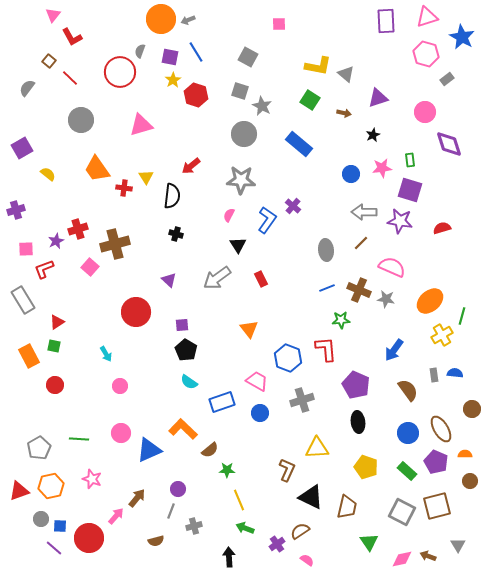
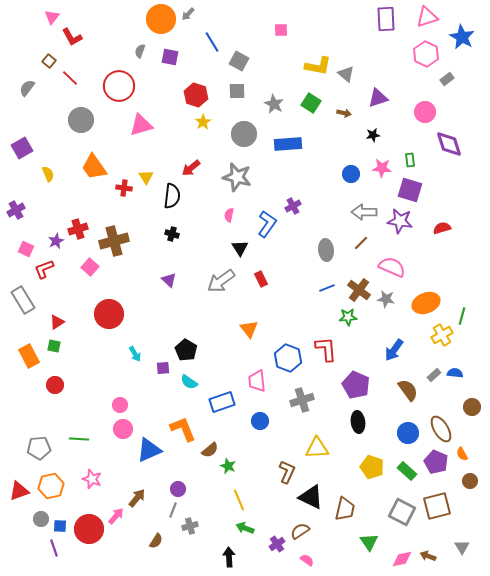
pink triangle at (53, 15): moved 1 px left, 2 px down
gray arrow at (188, 20): moved 6 px up; rotated 24 degrees counterclockwise
purple rectangle at (386, 21): moved 2 px up
pink square at (279, 24): moved 2 px right, 6 px down
blue line at (196, 52): moved 16 px right, 10 px up
pink hexagon at (426, 54): rotated 10 degrees clockwise
gray square at (248, 57): moved 9 px left, 4 px down
red circle at (120, 72): moved 1 px left, 14 px down
yellow star at (173, 80): moved 30 px right, 42 px down
gray square at (240, 91): moved 3 px left; rotated 18 degrees counterclockwise
green square at (310, 100): moved 1 px right, 3 px down
gray star at (262, 106): moved 12 px right, 2 px up
black star at (373, 135): rotated 16 degrees clockwise
blue rectangle at (299, 144): moved 11 px left; rotated 44 degrees counterclockwise
red arrow at (191, 166): moved 2 px down
pink star at (382, 168): rotated 12 degrees clockwise
orange trapezoid at (97, 169): moved 3 px left, 2 px up
yellow semicircle at (48, 174): rotated 28 degrees clockwise
gray star at (241, 180): moved 4 px left, 3 px up; rotated 12 degrees clockwise
purple cross at (293, 206): rotated 21 degrees clockwise
purple cross at (16, 210): rotated 12 degrees counterclockwise
pink semicircle at (229, 215): rotated 16 degrees counterclockwise
blue L-shape at (267, 220): moved 4 px down
black cross at (176, 234): moved 4 px left
brown cross at (115, 244): moved 1 px left, 3 px up
black triangle at (238, 245): moved 2 px right, 3 px down
pink square at (26, 249): rotated 28 degrees clockwise
gray arrow at (217, 278): moved 4 px right, 3 px down
brown cross at (359, 290): rotated 15 degrees clockwise
orange ellipse at (430, 301): moved 4 px left, 2 px down; rotated 20 degrees clockwise
red circle at (136, 312): moved 27 px left, 2 px down
green star at (341, 320): moved 7 px right, 3 px up
purple square at (182, 325): moved 19 px left, 43 px down
cyan arrow at (106, 354): moved 29 px right
gray rectangle at (434, 375): rotated 56 degrees clockwise
pink trapezoid at (257, 381): rotated 125 degrees counterclockwise
pink circle at (120, 386): moved 19 px down
brown circle at (472, 409): moved 2 px up
blue circle at (260, 413): moved 8 px down
orange L-shape at (183, 429): rotated 24 degrees clockwise
pink circle at (121, 433): moved 2 px right, 4 px up
gray pentagon at (39, 448): rotated 25 degrees clockwise
orange semicircle at (465, 454): moved 3 px left; rotated 120 degrees counterclockwise
yellow pentagon at (366, 467): moved 6 px right
green star at (227, 470): moved 1 px right, 4 px up; rotated 21 degrees clockwise
brown L-shape at (287, 470): moved 2 px down
brown trapezoid at (347, 507): moved 2 px left, 2 px down
gray line at (171, 511): moved 2 px right, 1 px up
gray cross at (194, 526): moved 4 px left
red circle at (89, 538): moved 9 px up
brown semicircle at (156, 541): rotated 42 degrees counterclockwise
gray triangle at (458, 545): moved 4 px right, 2 px down
purple line at (54, 548): rotated 30 degrees clockwise
